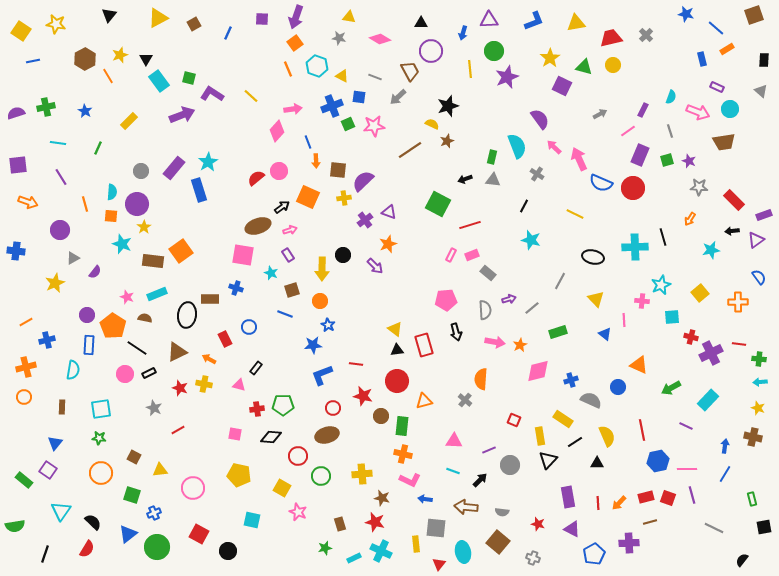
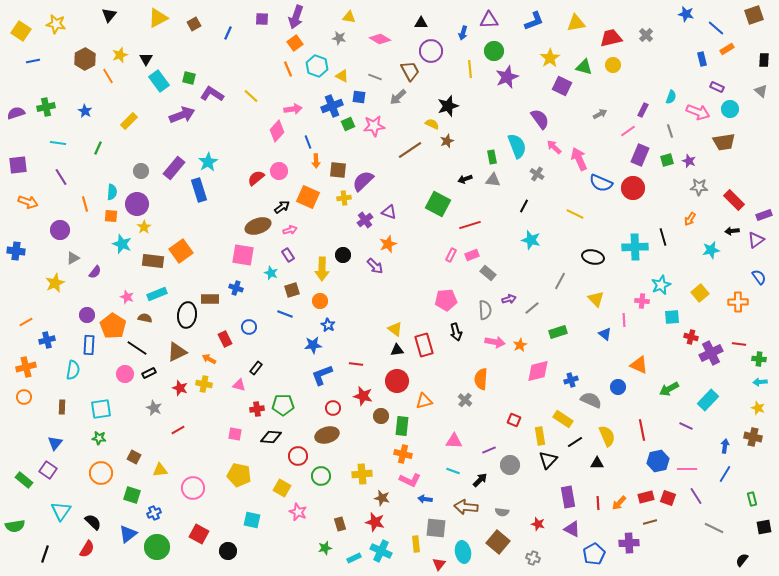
green rectangle at (492, 157): rotated 24 degrees counterclockwise
green arrow at (671, 388): moved 2 px left, 1 px down
purple line at (692, 495): moved 4 px right, 1 px down; rotated 18 degrees counterclockwise
